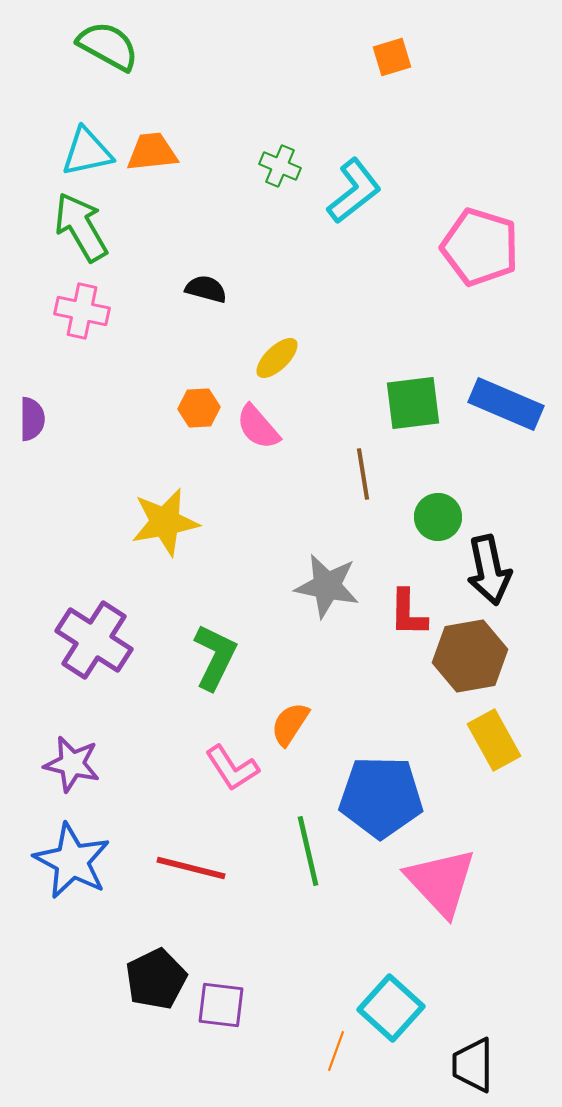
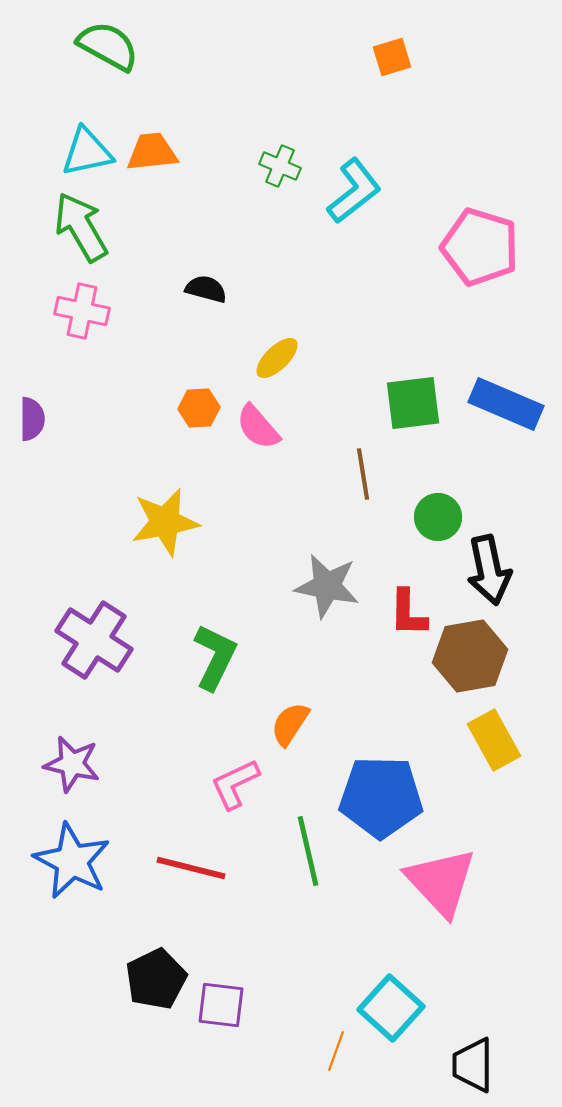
pink L-shape: moved 3 px right, 16 px down; rotated 98 degrees clockwise
